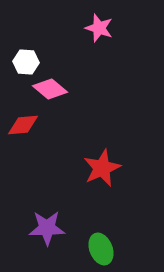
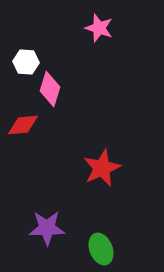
pink diamond: rotated 68 degrees clockwise
